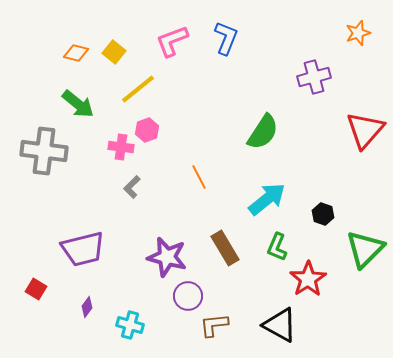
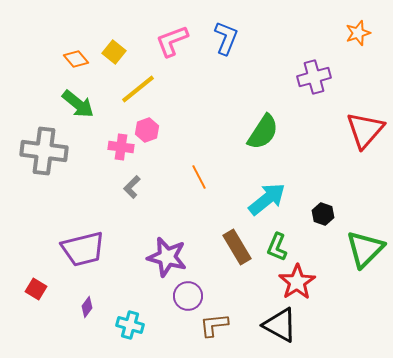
orange diamond: moved 6 px down; rotated 35 degrees clockwise
brown rectangle: moved 12 px right, 1 px up
red star: moved 11 px left, 3 px down
